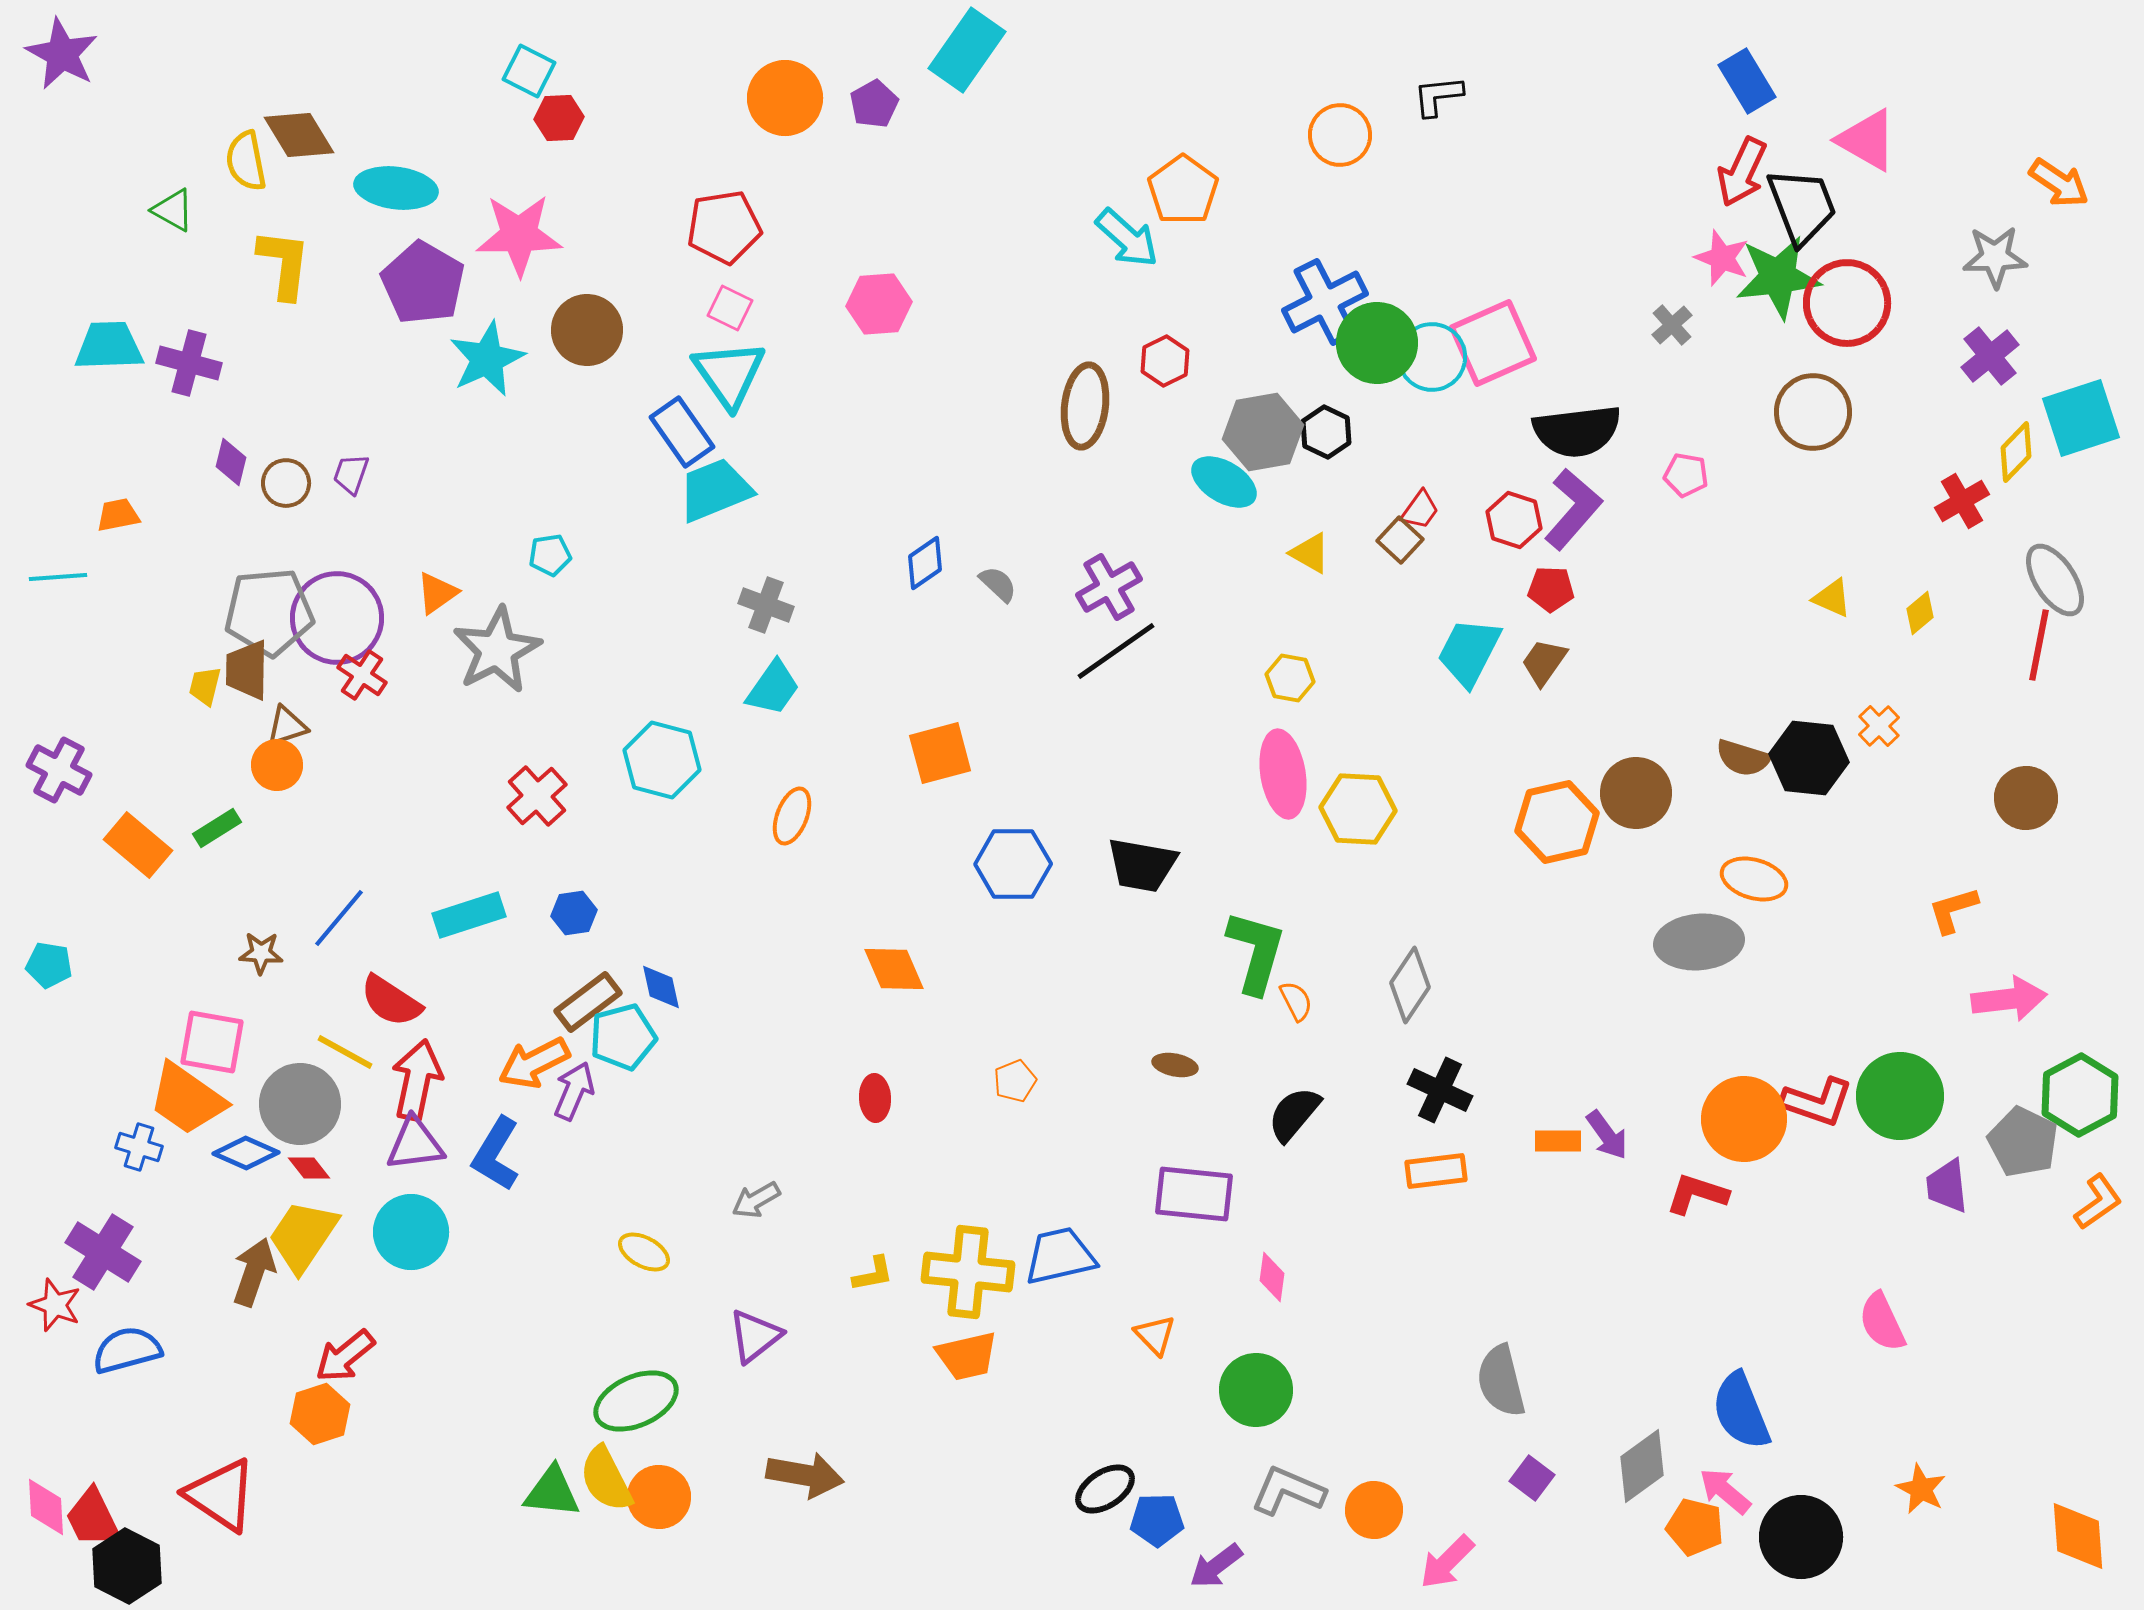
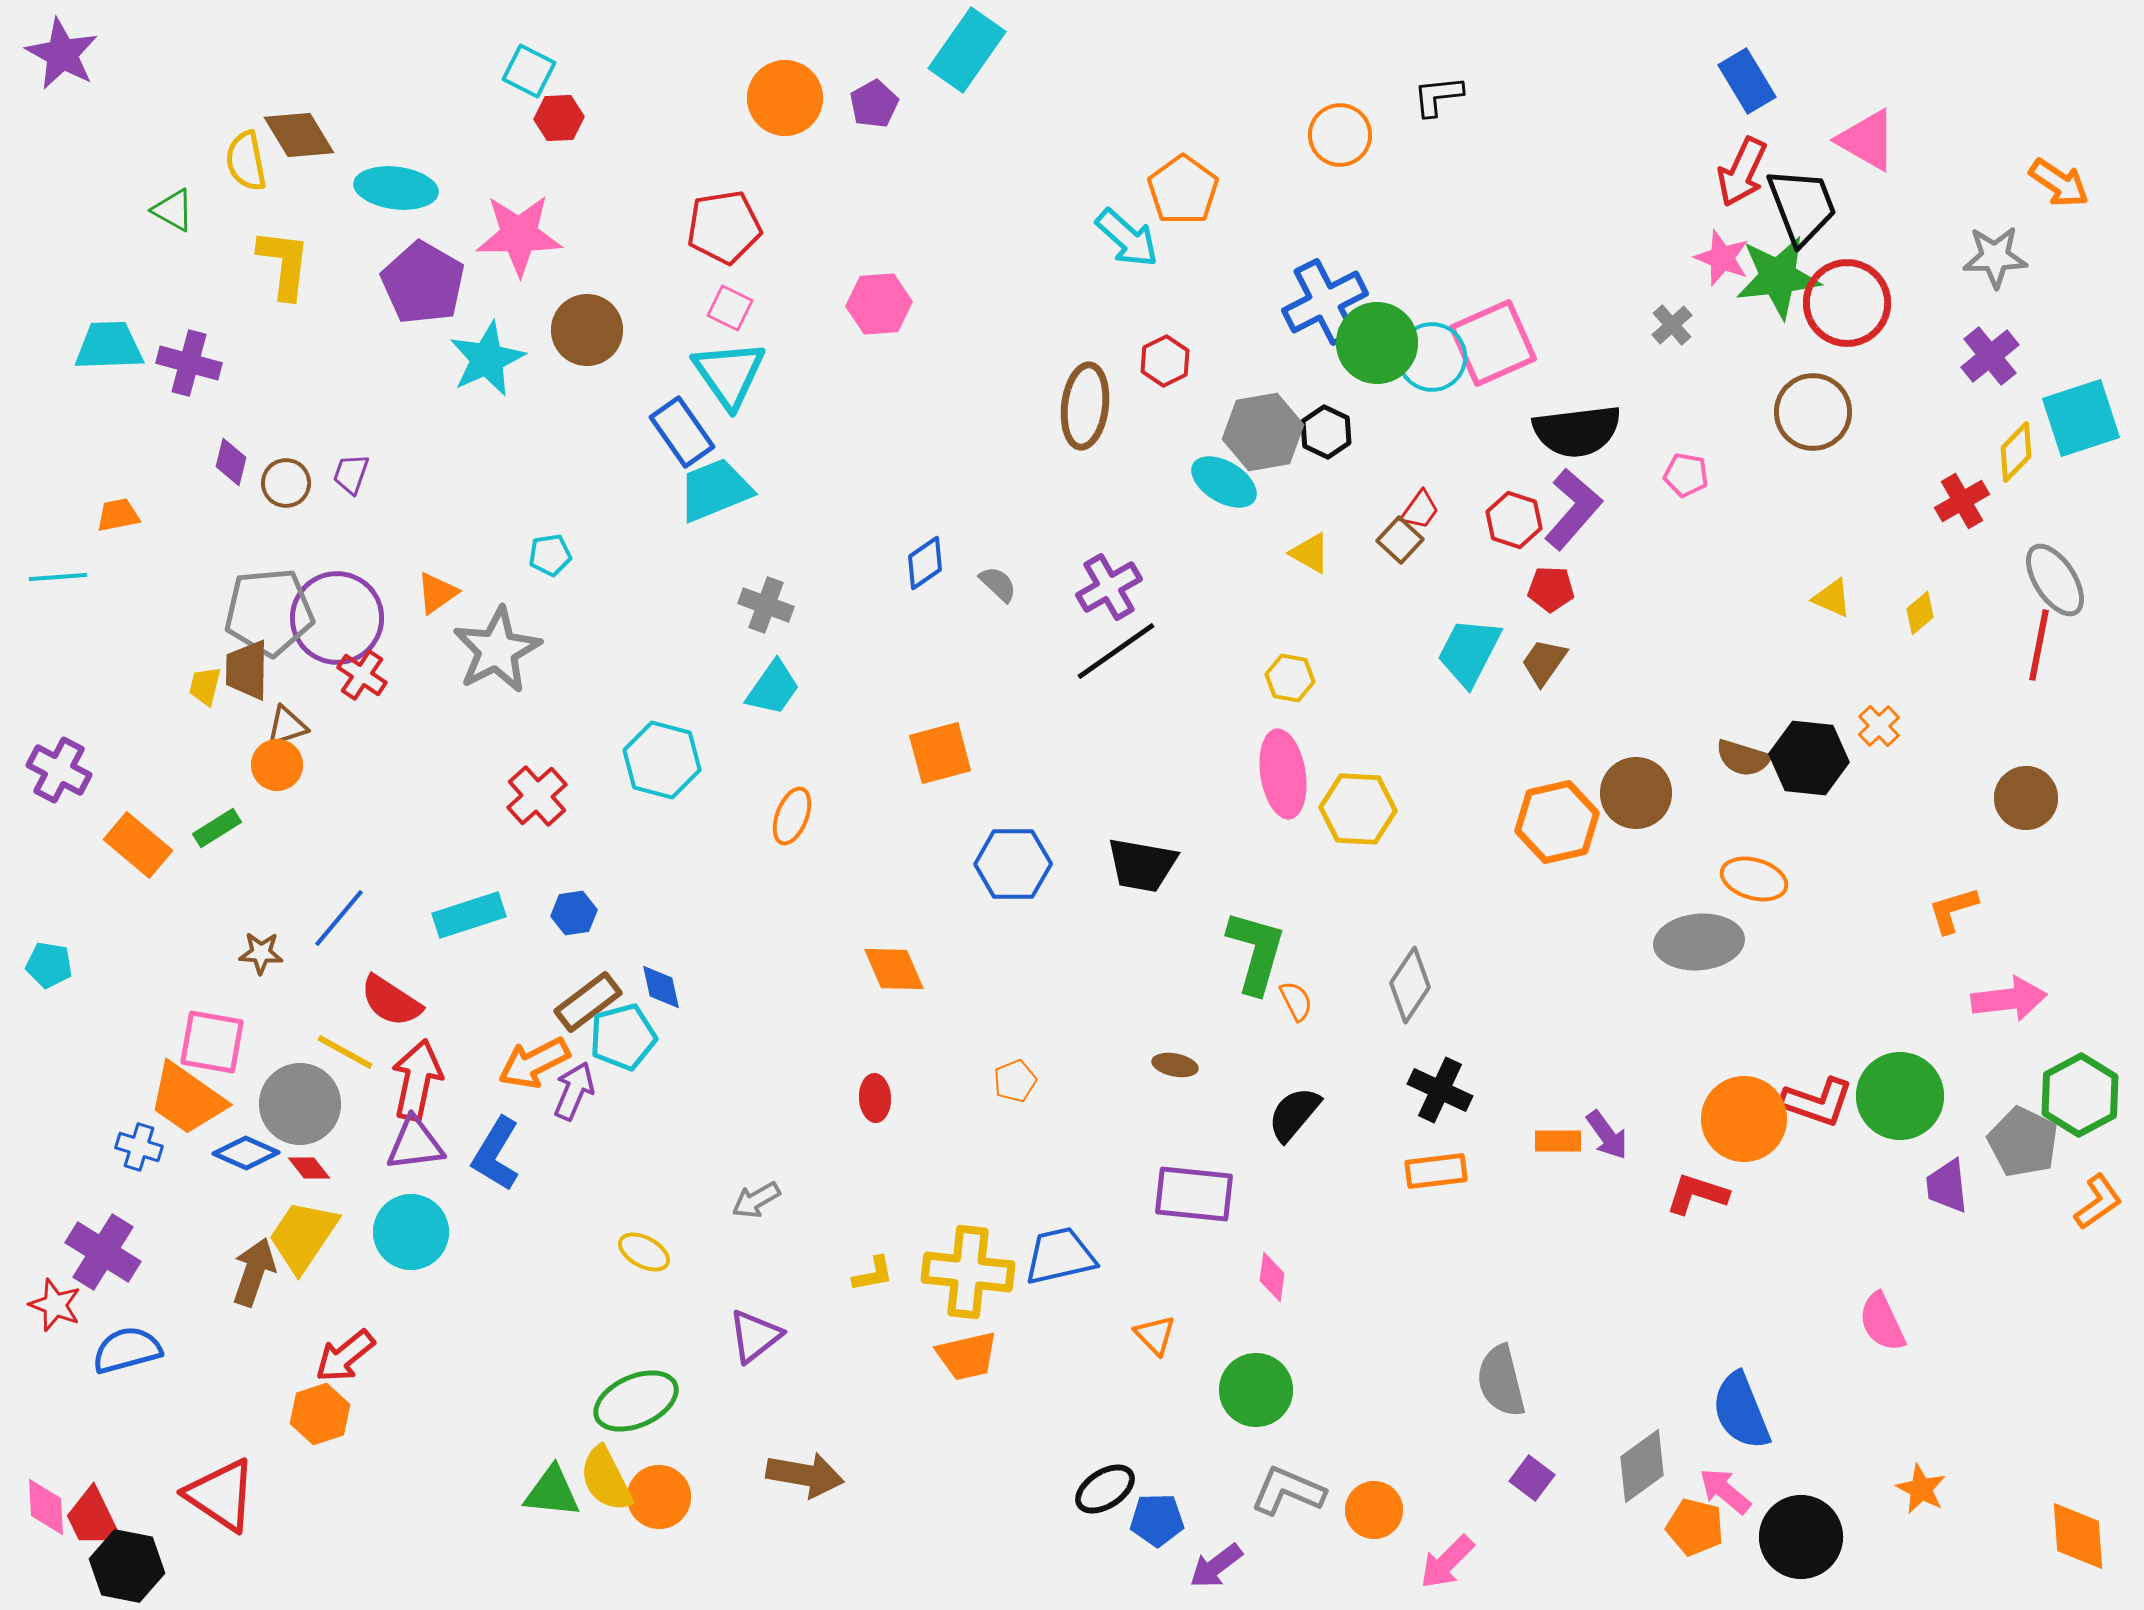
black hexagon at (127, 1566): rotated 16 degrees counterclockwise
